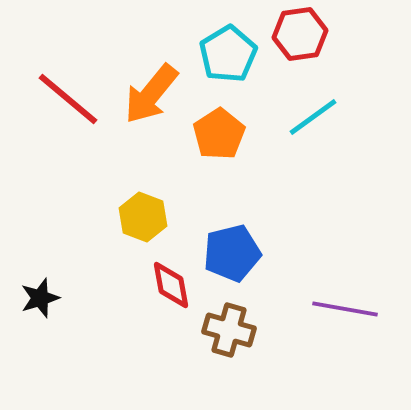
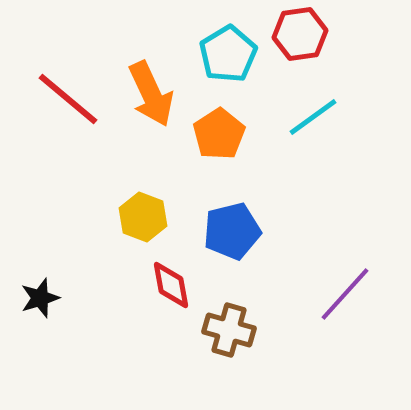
orange arrow: rotated 64 degrees counterclockwise
blue pentagon: moved 22 px up
purple line: moved 15 px up; rotated 58 degrees counterclockwise
